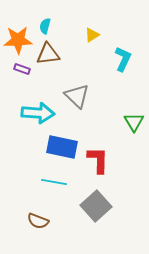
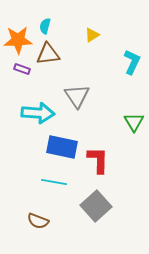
cyan L-shape: moved 9 px right, 3 px down
gray triangle: rotated 12 degrees clockwise
